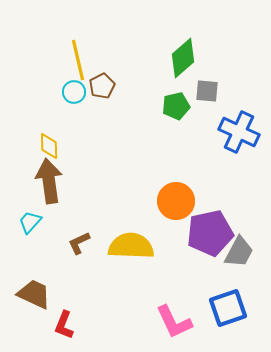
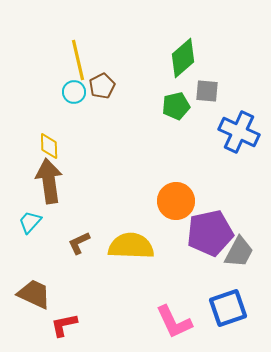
red L-shape: rotated 56 degrees clockwise
